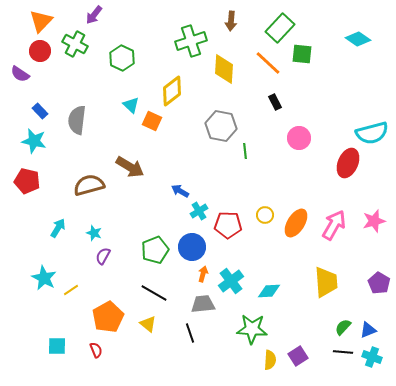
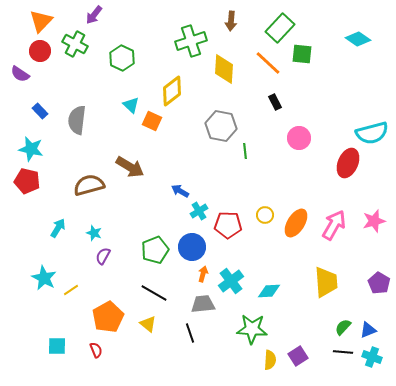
cyan star at (34, 141): moved 3 px left, 8 px down
